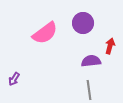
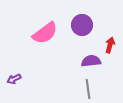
purple circle: moved 1 px left, 2 px down
red arrow: moved 1 px up
purple arrow: rotated 32 degrees clockwise
gray line: moved 1 px left, 1 px up
